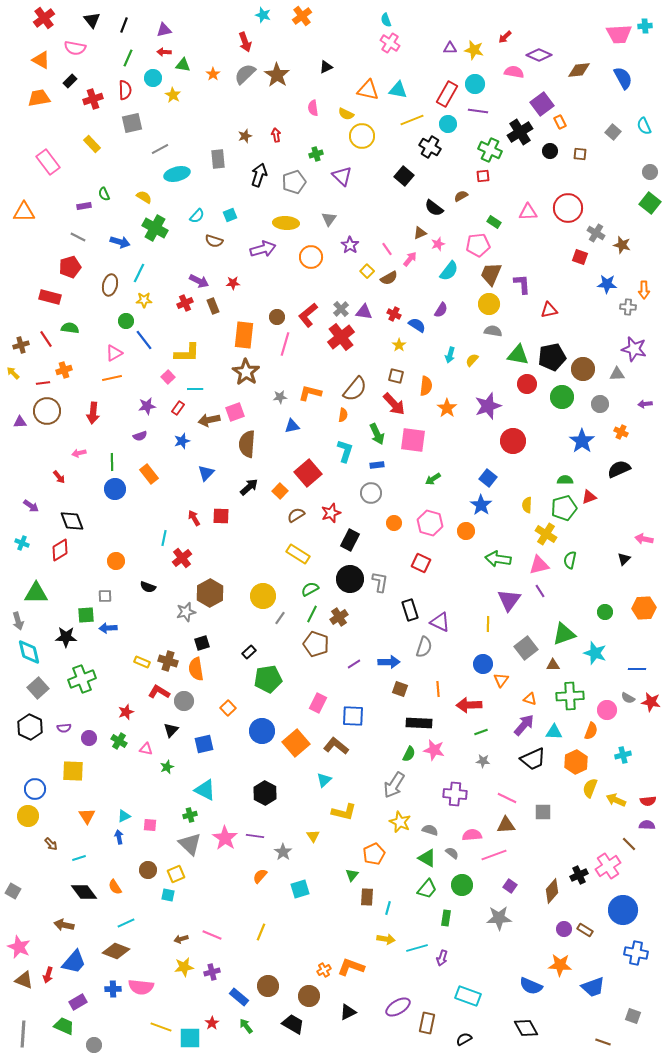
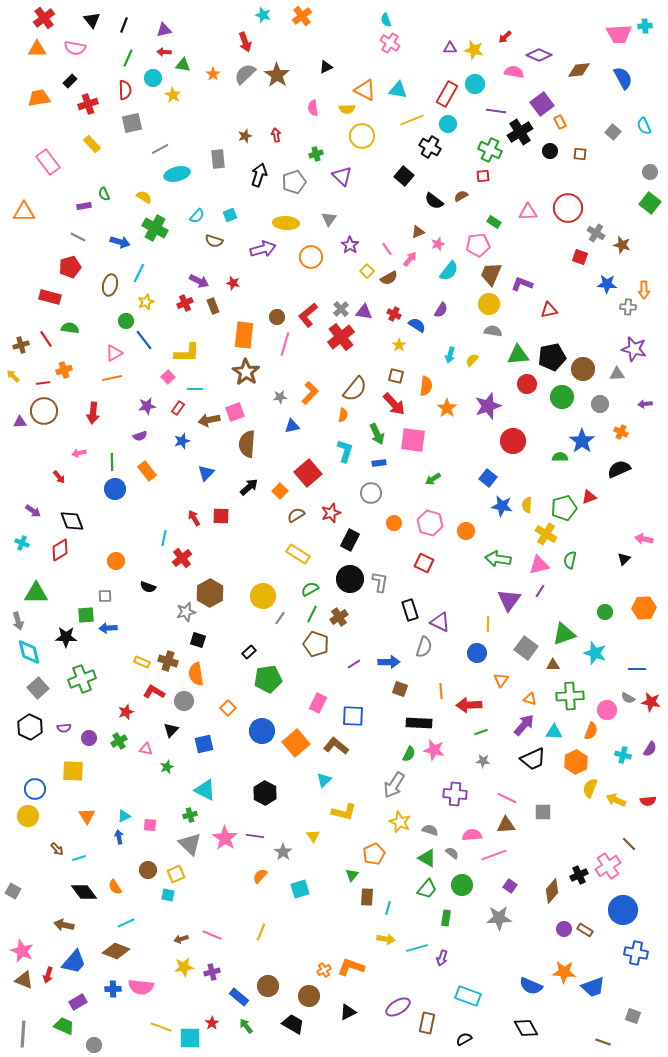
orange triangle at (41, 60): moved 4 px left, 11 px up; rotated 30 degrees counterclockwise
orange triangle at (368, 90): moved 3 px left; rotated 15 degrees clockwise
red cross at (93, 99): moved 5 px left, 5 px down
purple line at (478, 111): moved 18 px right
yellow semicircle at (346, 114): moved 1 px right, 5 px up; rotated 28 degrees counterclockwise
black semicircle at (434, 208): moved 7 px up
brown triangle at (420, 233): moved 2 px left, 1 px up
red star at (233, 283): rotated 16 degrees clockwise
purple L-shape at (522, 284): rotated 65 degrees counterclockwise
yellow star at (144, 300): moved 2 px right, 2 px down; rotated 21 degrees counterclockwise
green triangle at (518, 355): rotated 15 degrees counterclockwise
yellow arrow at (13, 373): moved 3 px down
orange L-shape at (310, 393): rotated 120 degrees clockwise
brown circle at (47, 411): moved 3 px left
blue rectangle at (377, 465): moved 2 px right, 2 px up
orange rectangle at (149, 474): moved 2 px left, 3 px up
green semicircle at (565, 480): moved 5 px left, 23 px up
blue star at (481, 505): moved 21 px right, 1 px down; rotated 25 degrees counterclockwise
purple arrow at (31, 506): moved 2 px right, 5 px down
red square at (421, 563): moved 3 px right
purple line at (540, 591): rotated 64 degrees clockwise
black square at (202, 643): moved 4 px left, 3 px up; rotated 35 degrees clockwise
gray square at (526, 648): rotated 15 degrees counterclockwise
blue circle at (483, 664): moved 6 px left, 11 px up
orange semicircle at (196, 669): moved 5 px down
orange line at (438, 689): moved 3 px right, 2 px down
red L-shape at (159, 692): moved 5 px left
green cross at (119, 741): rotated 28 degrees clockwise
cyan cross at (623, 755): rotated 28 degrees clockwise
purple semicircle at (647, 825): moved 3 px right, 76 px up; rotated 119 degrees clockwise
brown arrow at (51, 844): moved 6 px right, 5 px down
pink star at (19, 947): moved 3 px right, 4 px down
orange star at (560, 965): moved 4 px right, 7 px down
